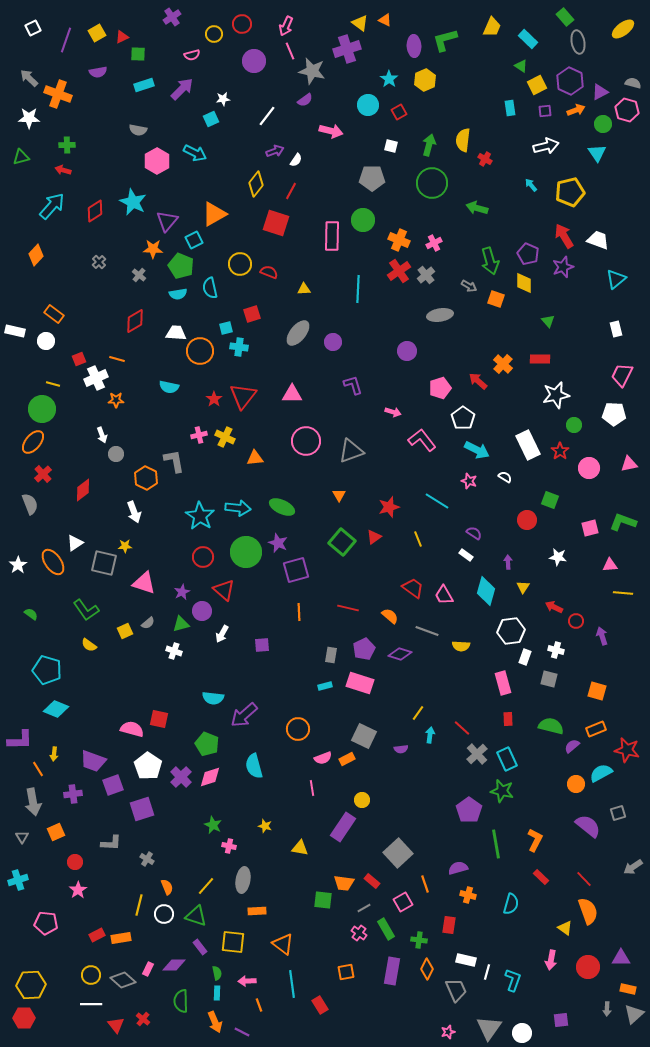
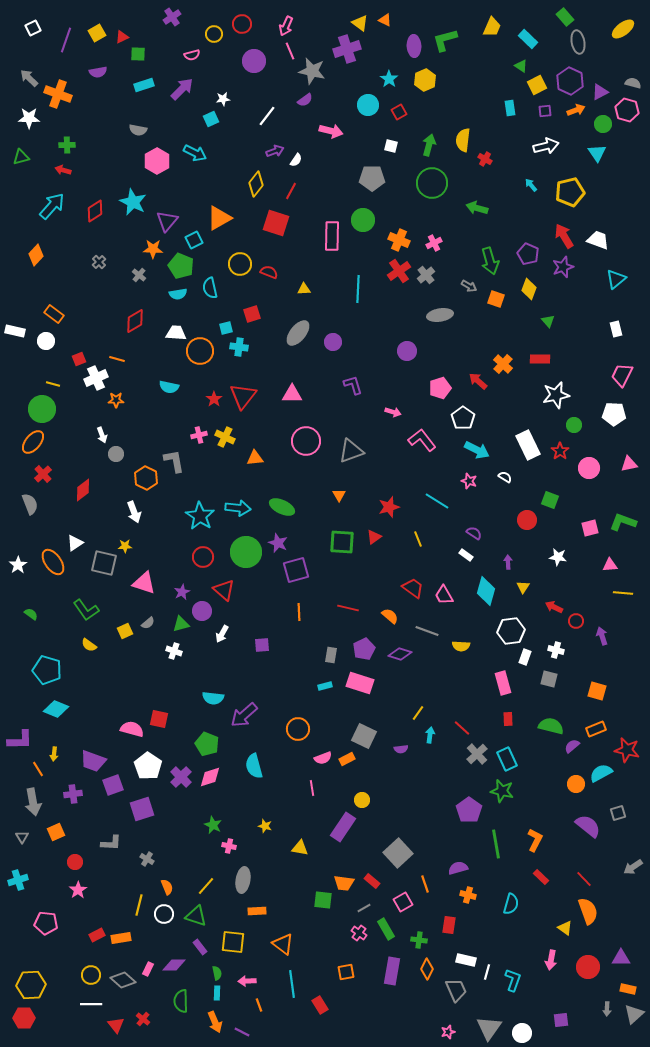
orange triangle at (214, 214): moved 5 px right, 4 px down
yellow diamond at (524, 283): moved 5 px right, 6 px down; rotated 20 degrees clockwise
green square at (342, 542): rotated 36 degrees counterclockwise
